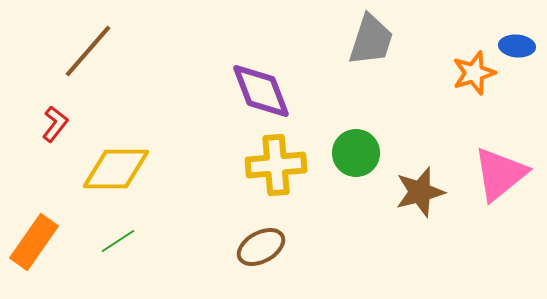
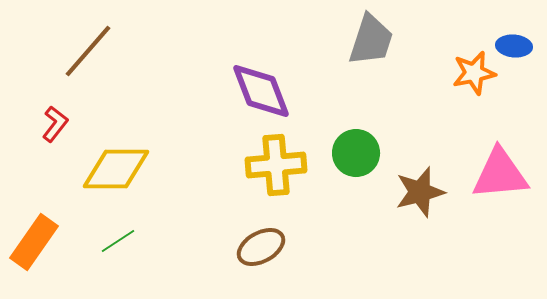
blue ellipse: moved 3 px left
orange star: rotated 6 degrees clockwise
pink triangle: rotated 34 degrees clockwise
